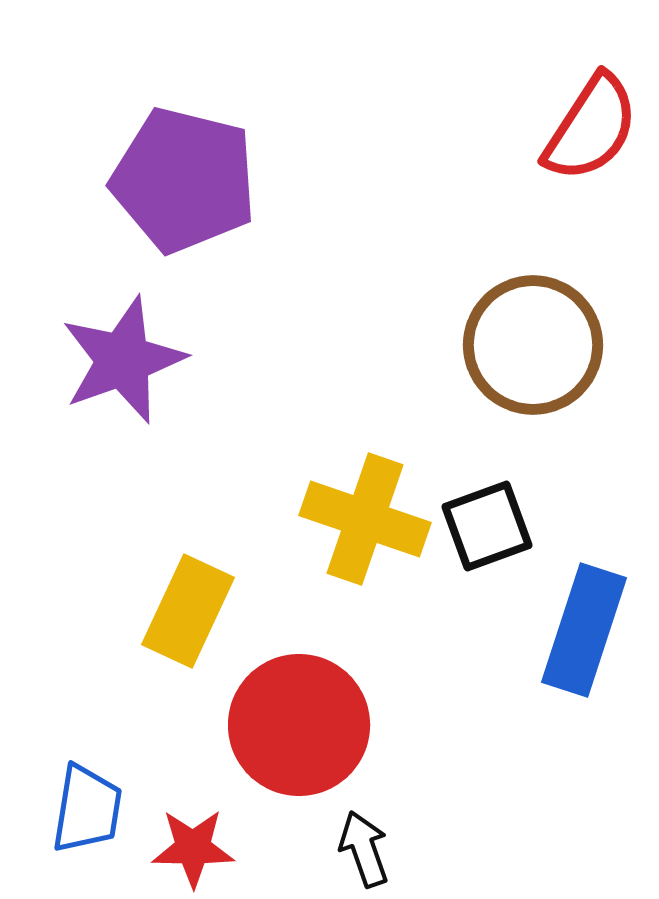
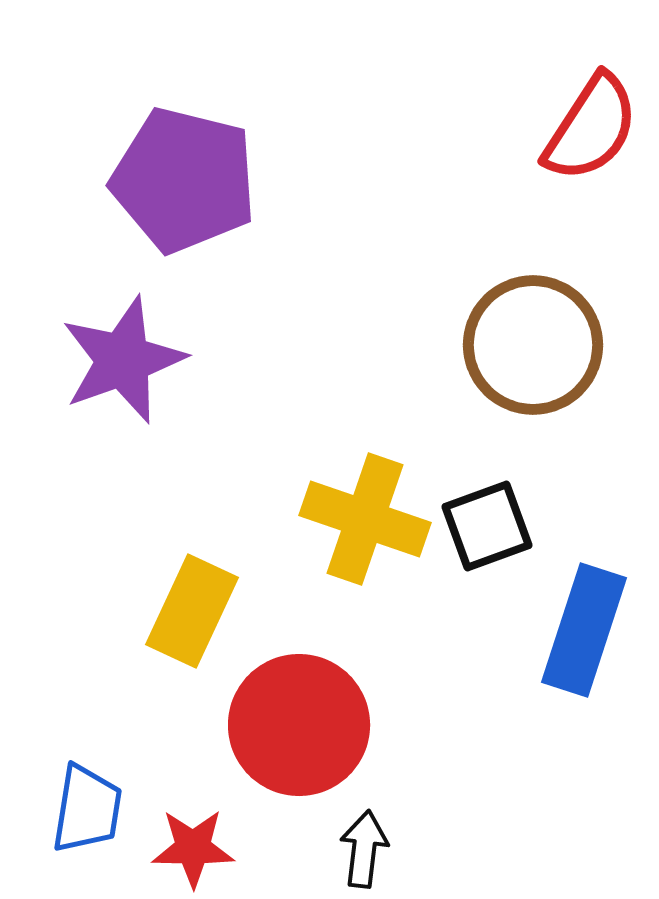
yellow rectangle: moved 4 px right
black arrow: rotated 26 degrees clockwise
